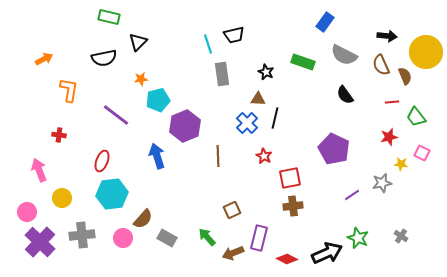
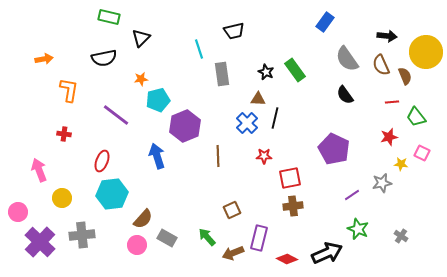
black trapezoid at (234, 35): moved 4 px up
black triangle at (138, 42): moved 3 px right, 4 px up
cyan line at (208, 44): moved 9 px left, 5 px down
gray semicircle at (344, 55): moved 3 px right, 4 px down; rotated 28 degrees clockwise
orange arrow at (44, 59): rotated 18 degrees clockwise
green rectangle at (303, 62): moved 8 px left, 8 px down; rotated 35 degrees clockwise
red cross at (59, 135): moved 5 px right, 1 px up
red star at (264, 156): rotated 28 degrees counterclockwise
pink circle at (27, 212): moved 9 px left
pink circle at (123, 238): moved 14 px right, 7 px down
green star at (358, 238): moved 9 px up
